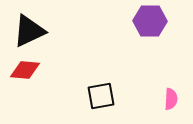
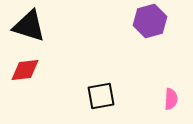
purple hexagon: rotated 16 degrees counterclockwise
black triangle: moved 5 px up; rotated 42 degrees clockwise
red diamond: rotated 12 degrees counterclockwise
